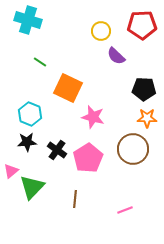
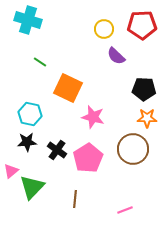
yellow circle: moved 3 px right, 2 px up
cyan hexagon: rotated 10 degrees counterclockwise
